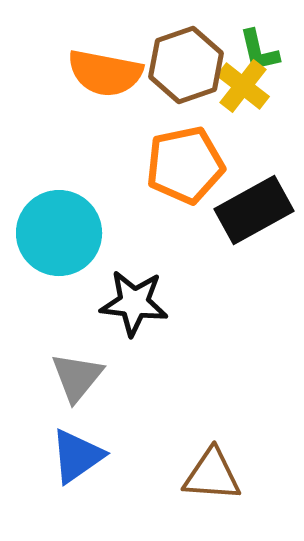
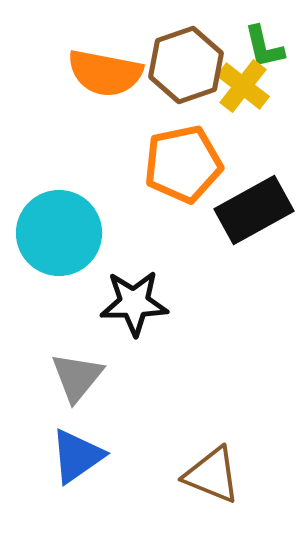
green L-shape: moved 5 px right, 4 px up
orange pentagon: moved 2 px left, 1 px up
black star: rotated 8 degrees counterclockwise
brown triangle: rotated 18 degrees clockwise
